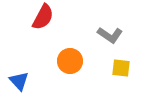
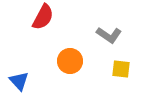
gray L-shape: moved 1 px left
yellow square: moved 1 px down
